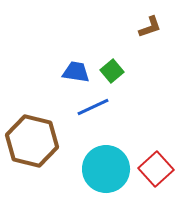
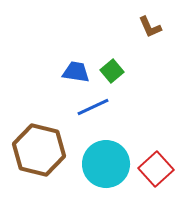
brown L-shape: rotated 85 degrees clockwise
brown hexagon: moved 7 px right, 9 px down
cyan circle: moved 5 px up
